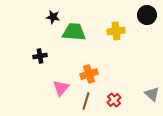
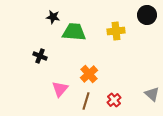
black cross: rotated 32 degrees clockwise
orange cross: rotated 24 degrees counterclockwise
pink triangle: moved 1 px left, 1 px down
